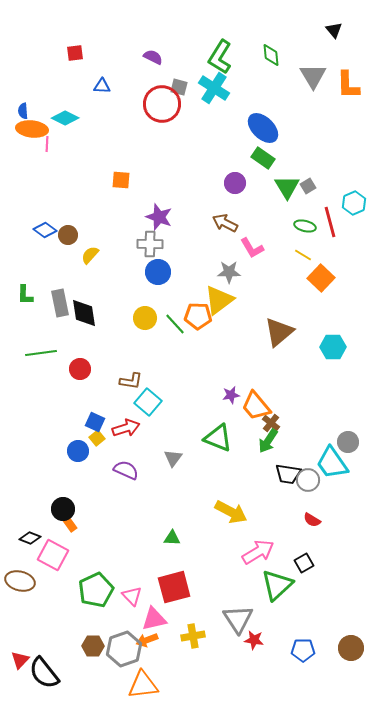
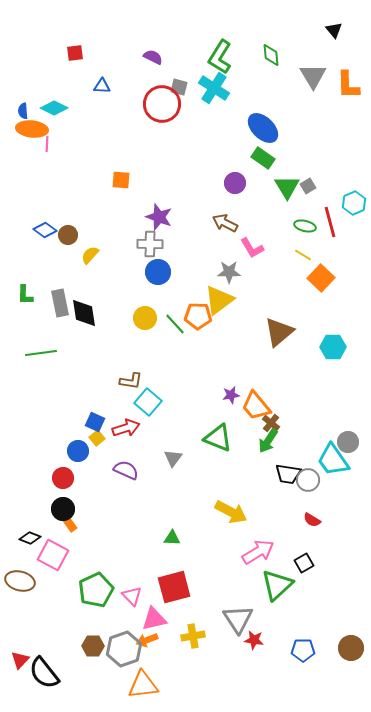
cyan diamond at (65, 118): moved 11 px left, 10 px up
red circle at (80, 369): moved 17 px left, 109 px down
cyan trapezoid at (332, 463): moved 1 px right, 3 px up
